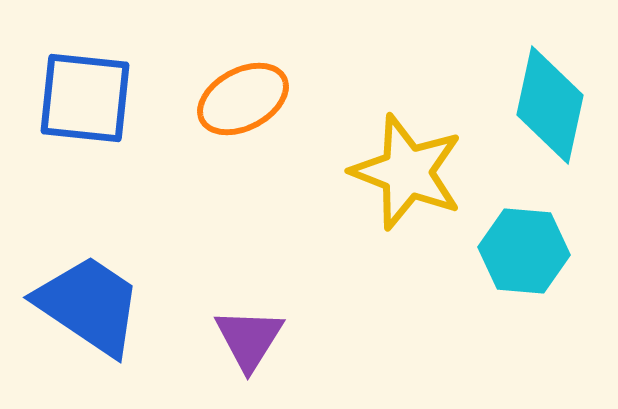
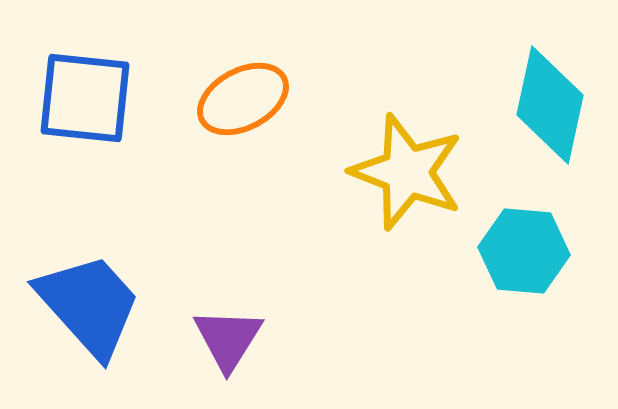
blue trapezoid: rotated 14 degrees clockwise
purple triangle: moved 21 px left
